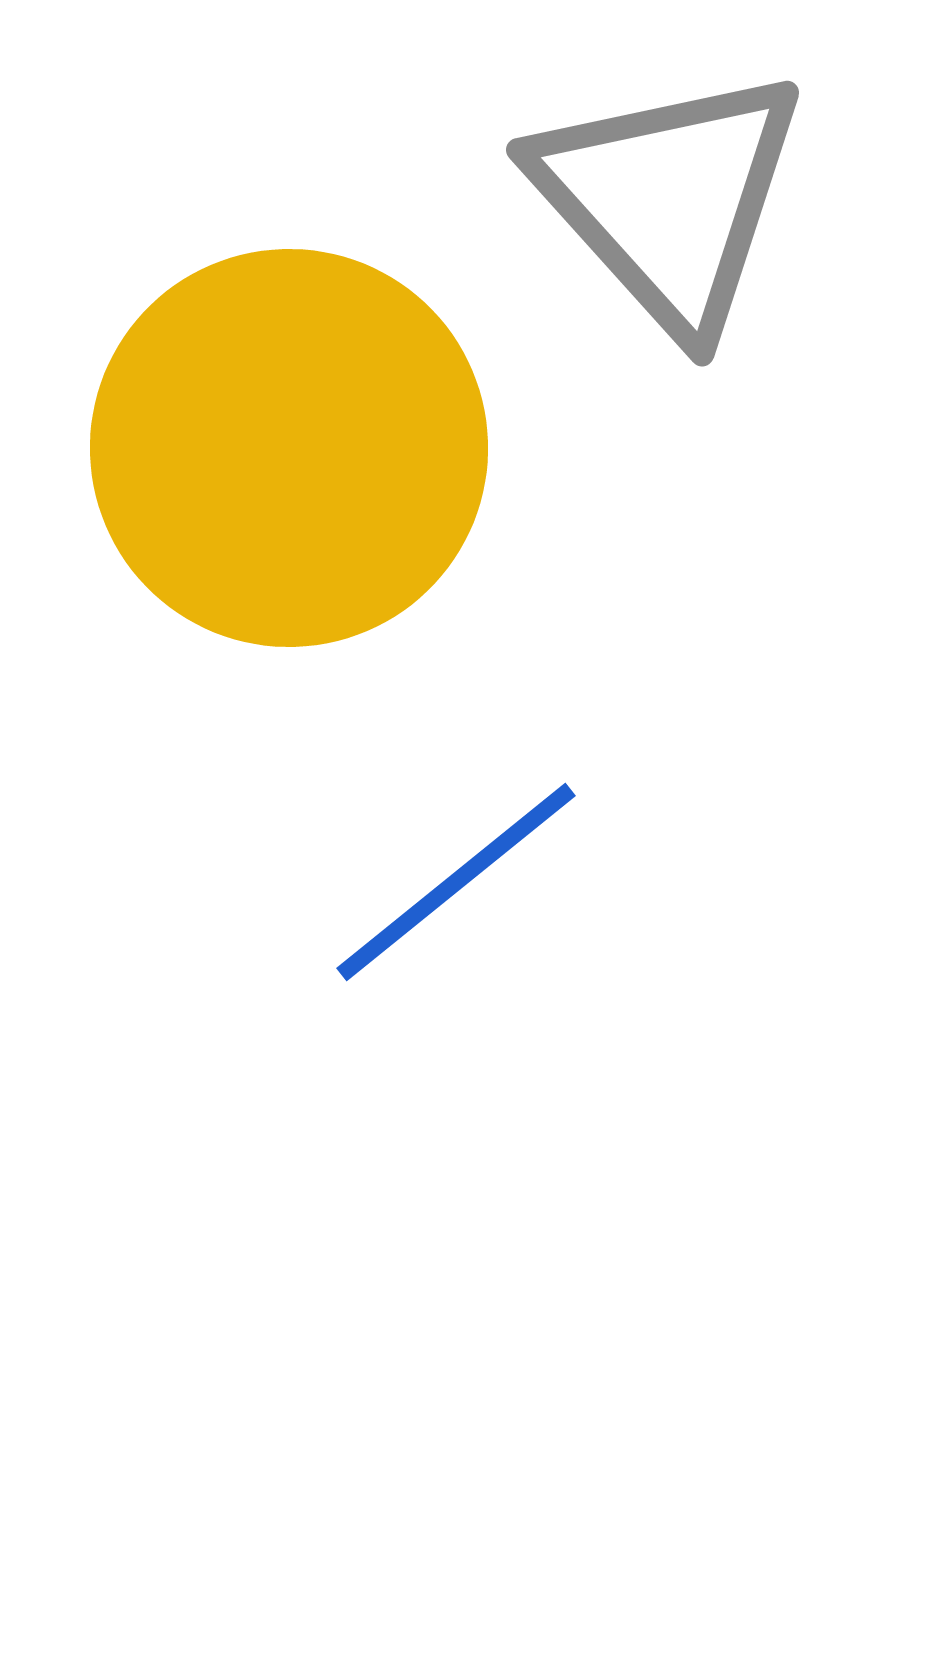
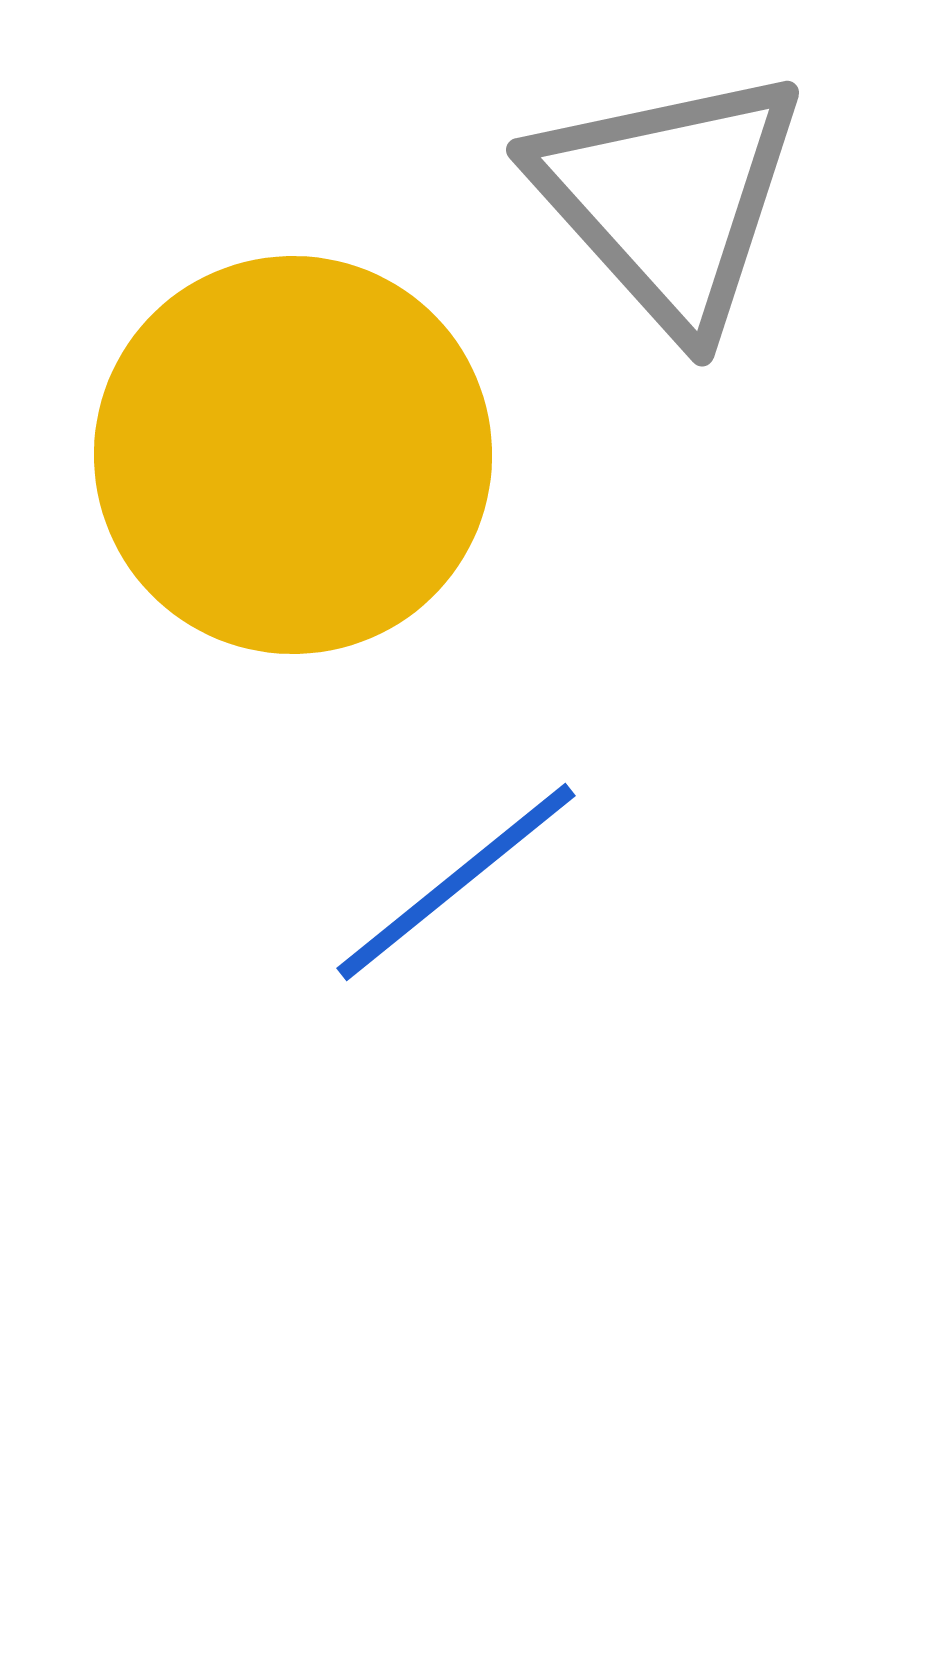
yellow circle: moved 4 px right, 7 px down
